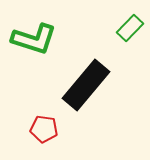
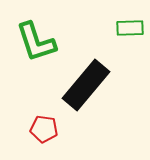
green rectangle: rotated 44 degrees clockwise
green L-shape: moved 2 px right, 3 px down; rotated 54 degrees clockwise
